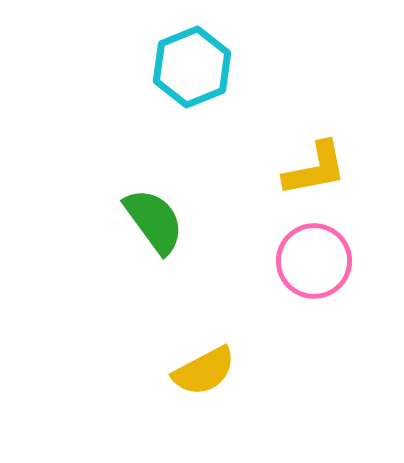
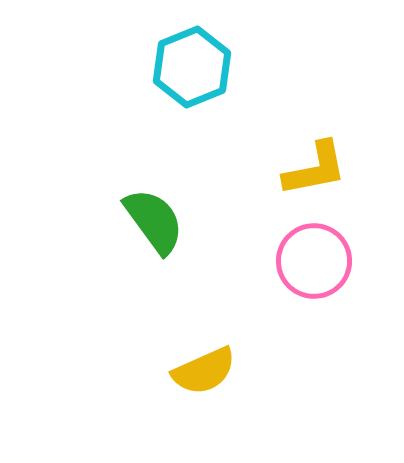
yellow semicircle: rotated 4 degrees clockwise
